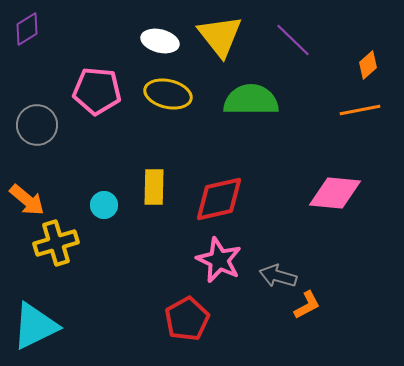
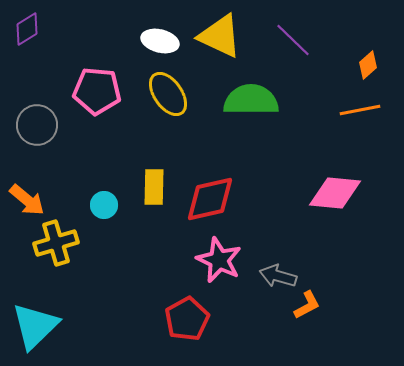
yellow triangle: rotated 27 degrees counterclockwise
yellow ellipse: rotated 42 degrees clockwise
red diamond: moved 9 px left
cyan triangle: rotated 18 degrees counterclockwise
